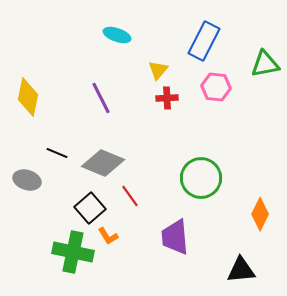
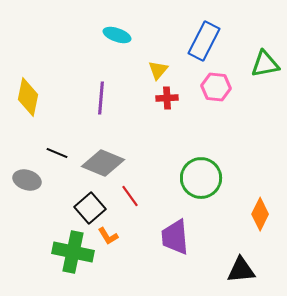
purple line: rotated 32 degrees clockwise
